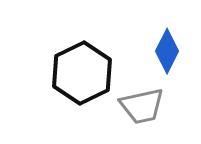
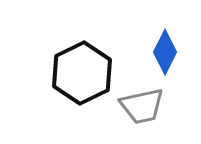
blue diamond: moved 2 px left, 1 px down
